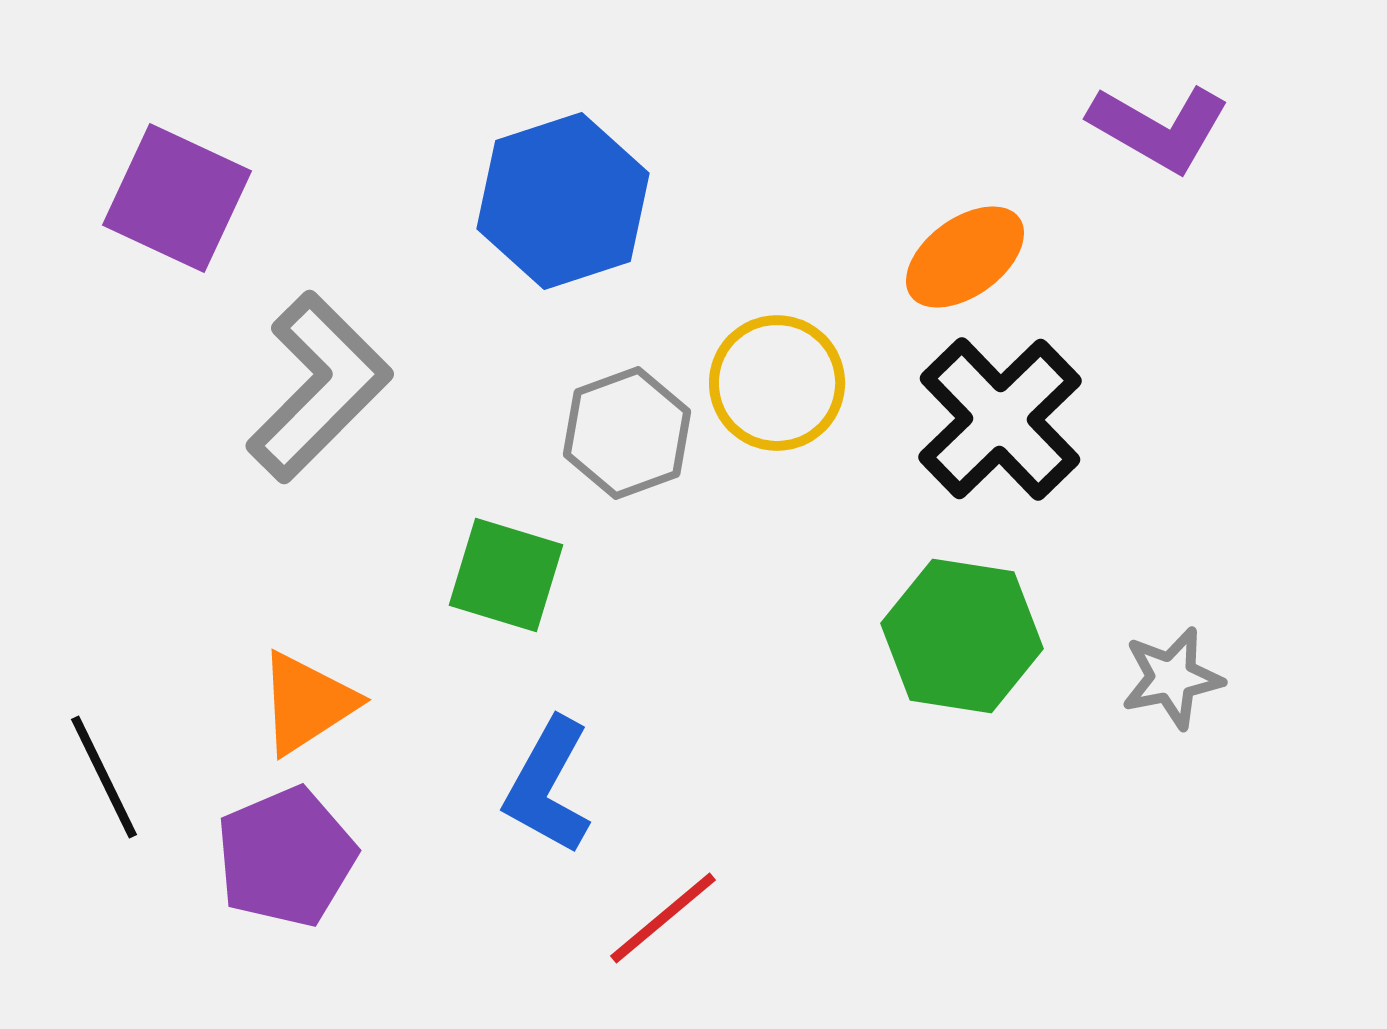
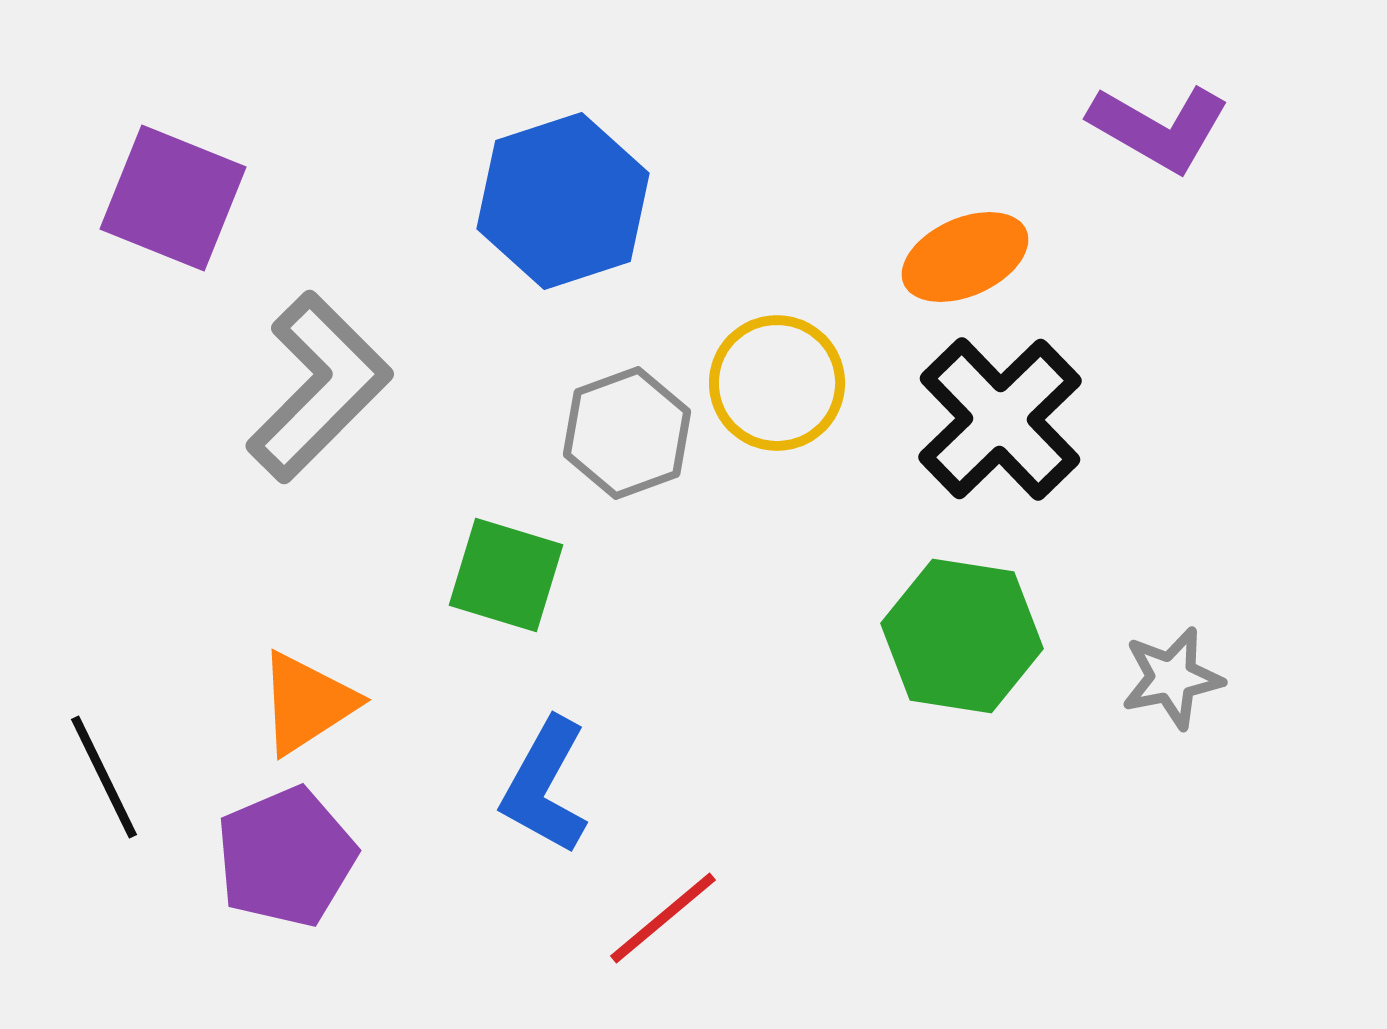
purple square: moved 4 px left; rotated 3 degrees counterclockwise
orange ellipse: rotated 12 degrees clockwise
blue L-shape: moved 3 px left
